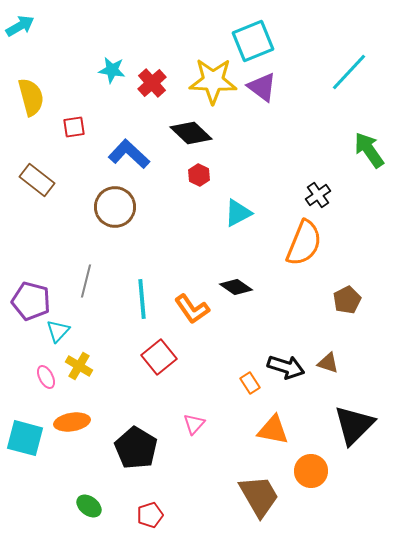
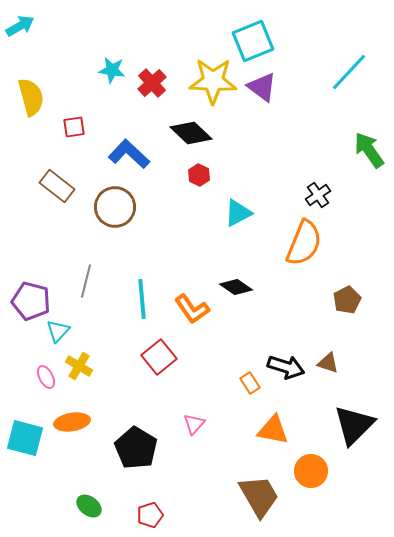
brown rectangle at (37, 180): moved 20 px right, 6 px down
